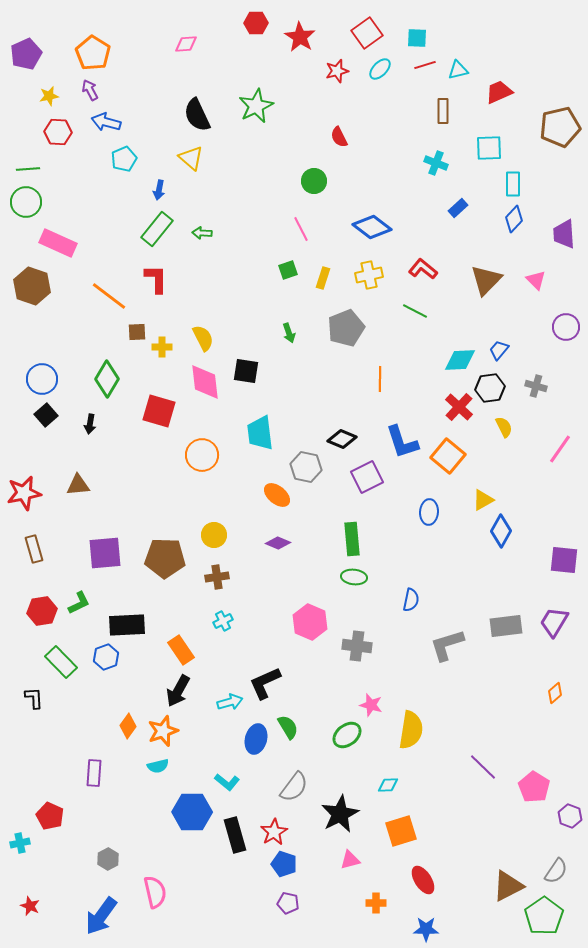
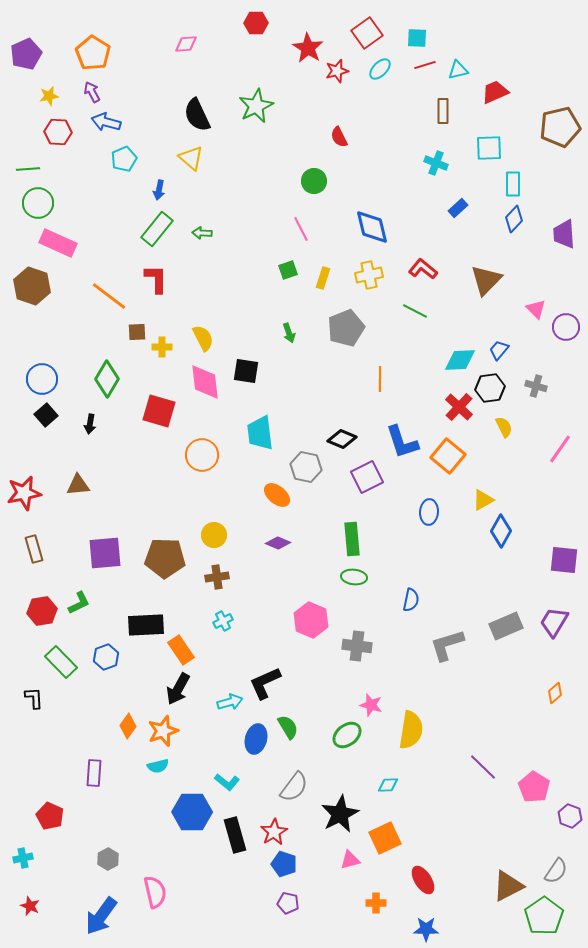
red star at (300, 37): moved 8 px right, 11 px down
purple arrow at (90, 90): moved 2 px right, 2 px down
red trapezoid at (499, 92): moved 4 px left
green circle at (26, 202): moved 12 px right, 1 px down
blue diamond at (372, 227): rotated 39 degrees clockwise
pink triangle at (536, 280): moved 29 px down
pink hexagon at (310, 622): moved 1 px right, 2 px up
black rectangle at (127, 625): moved 19 px right
gray rectangle at (506, 626): rotated 16 degrees counterclockwise
black arrow at (178, 691): moved 2 px up
orange square at (401, 831): moved 16 px left, 7 px down; rotated 8 degrees counterclockwise
cyan cross at (20, 843): moved 3 px right, 15 px down
